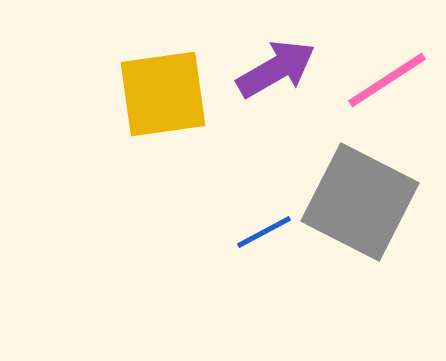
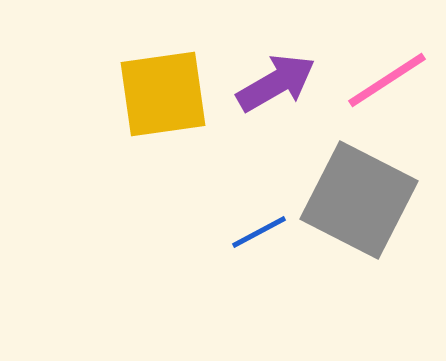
purple arrow: moved 14 px down
gray square: moved 1 px left, 2 px up
blue line: moved 5 px left
